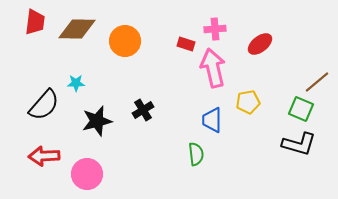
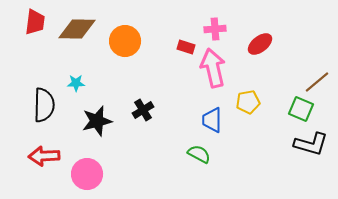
red rectangle: moved 3 px down
black semicircle: rotated 40 degrees counterclockwise
black L-shape: moved 12 px right
green semicircle: moved 3 px right; rotated 55 degrees counterclockwise
